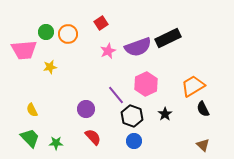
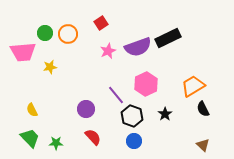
green circle: moved 1 px left, 1 px down
pink trapezoid: moved 1 px left, 2 px down
